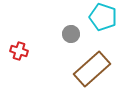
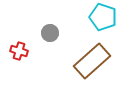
gray circle: moved 21 px left, 1 px up
brown rectangle: moved 8 px up
